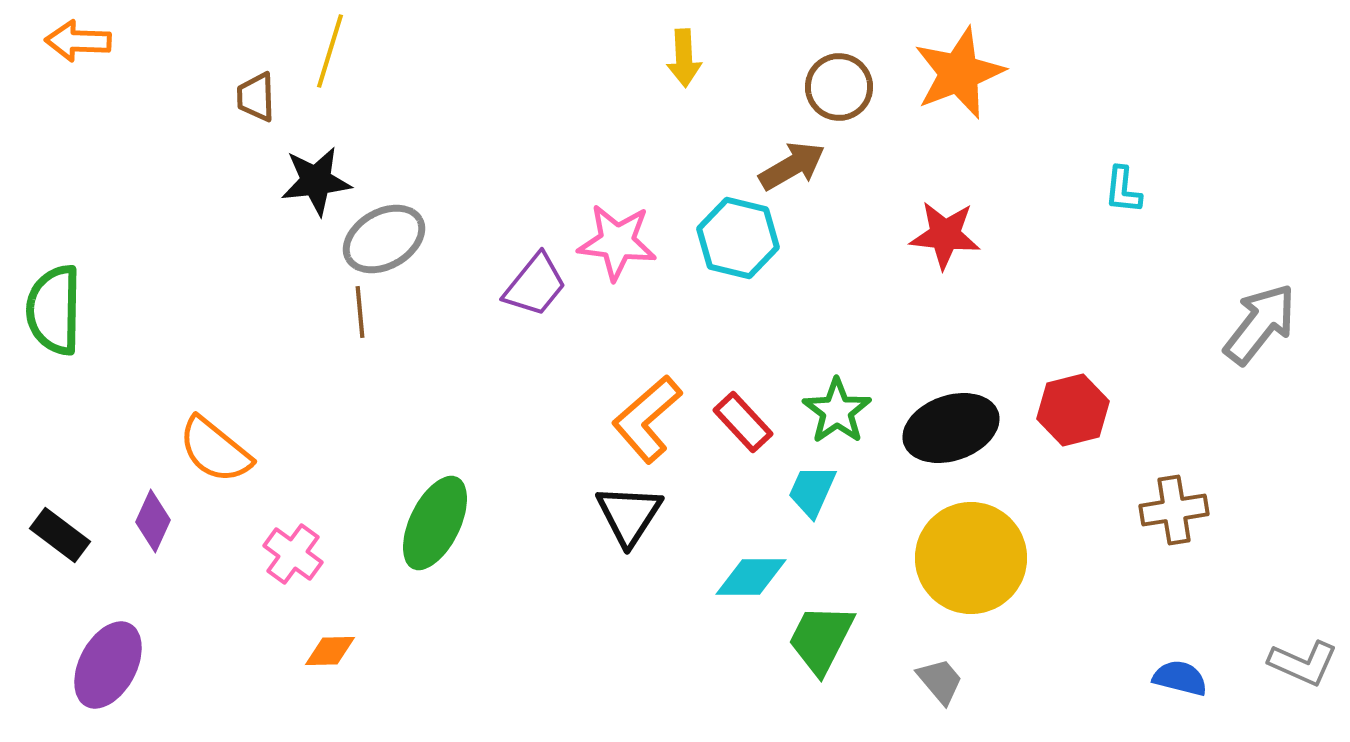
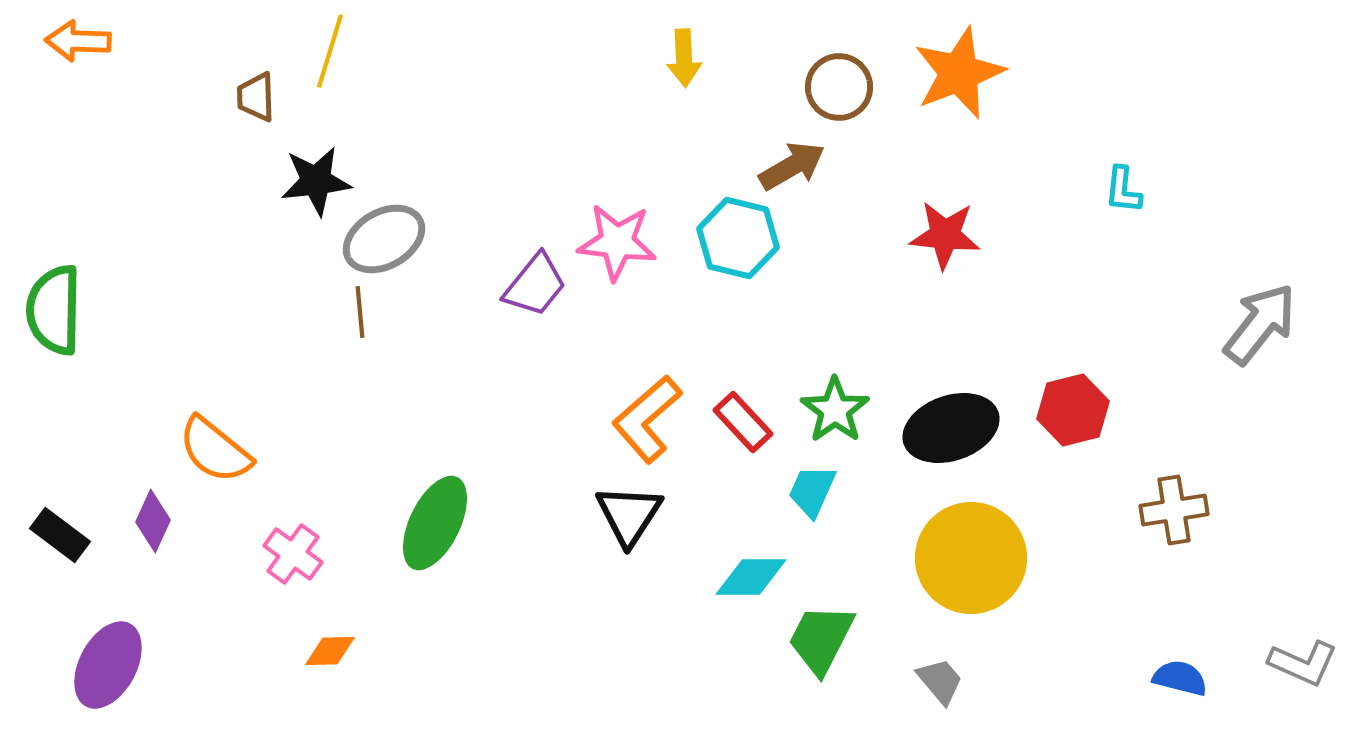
green star: moved 2 px left, 1 px up
